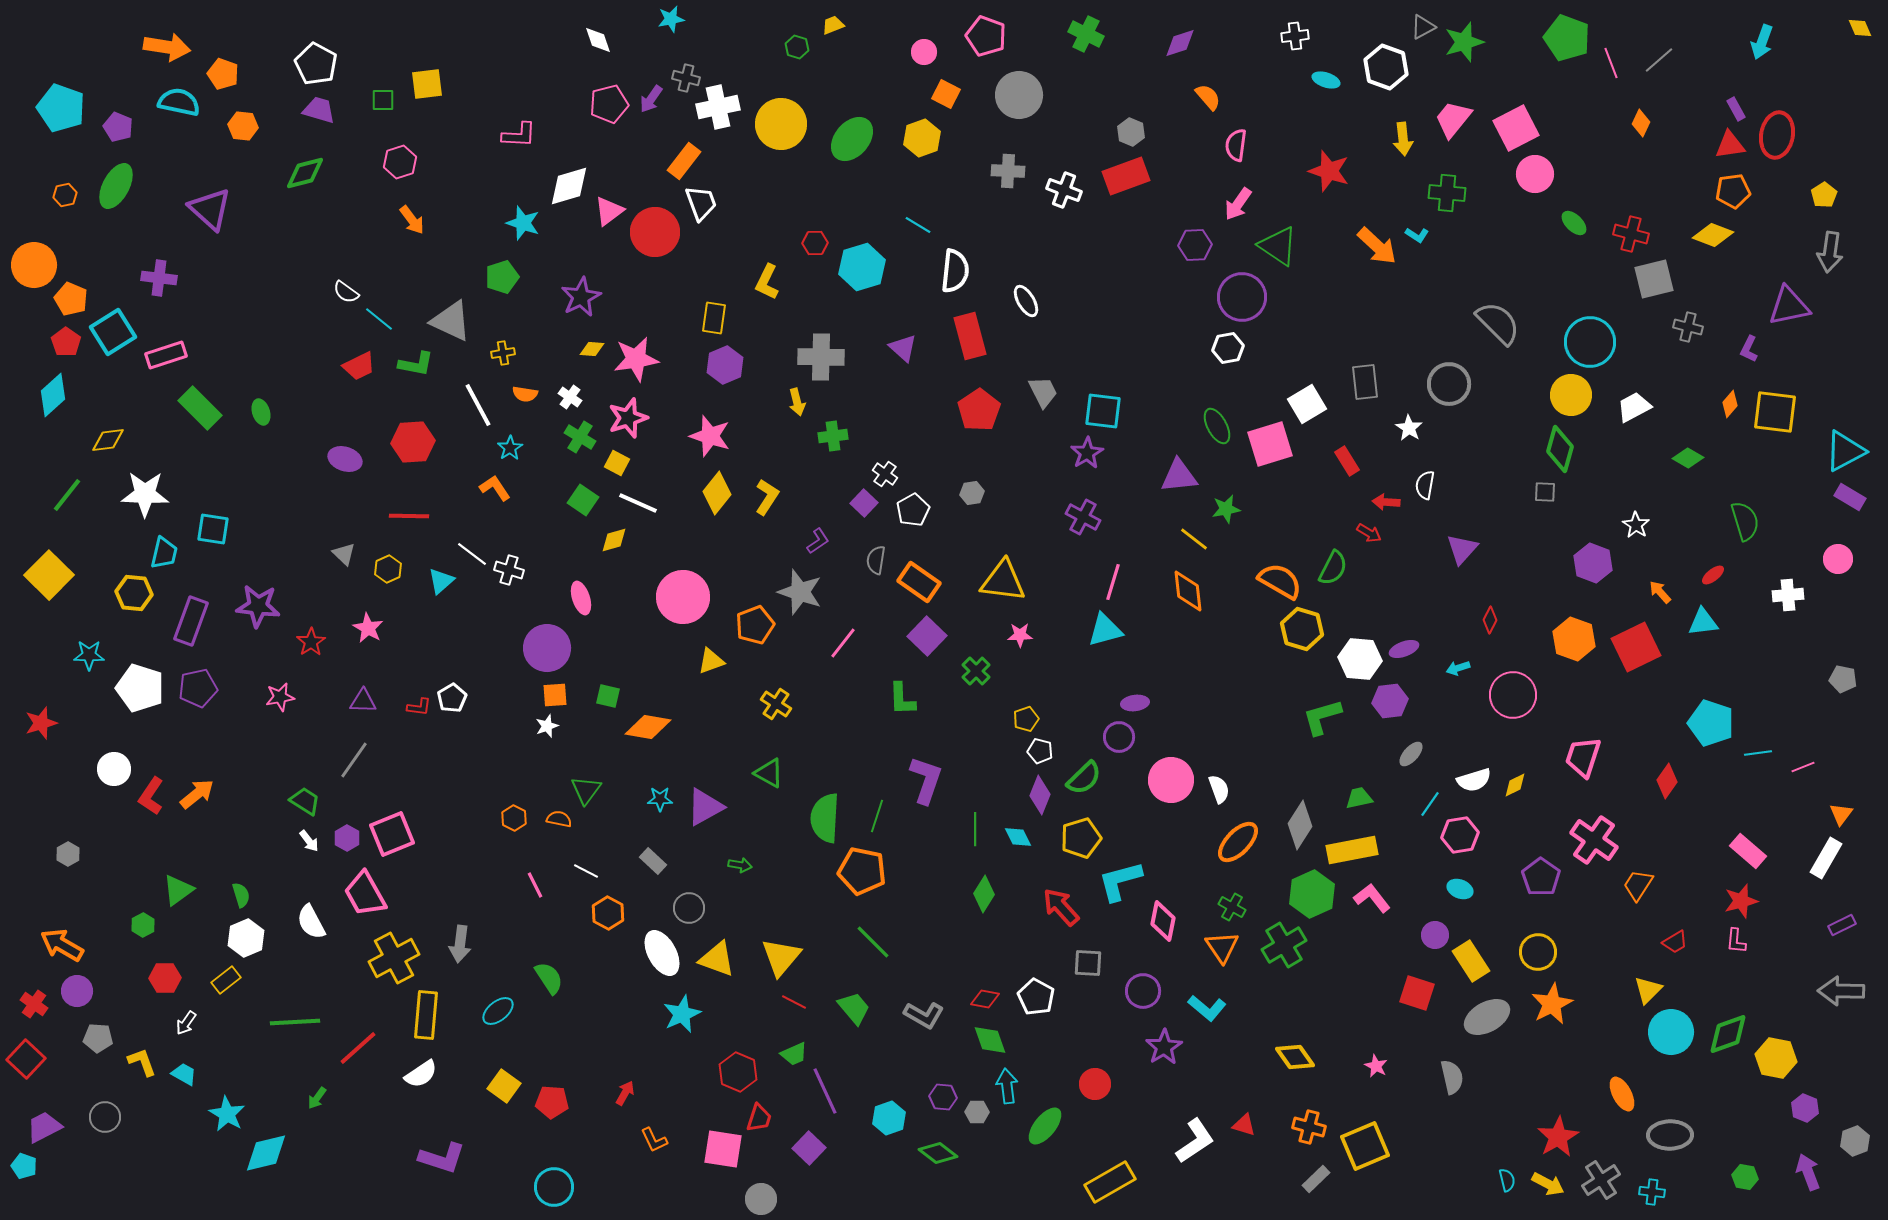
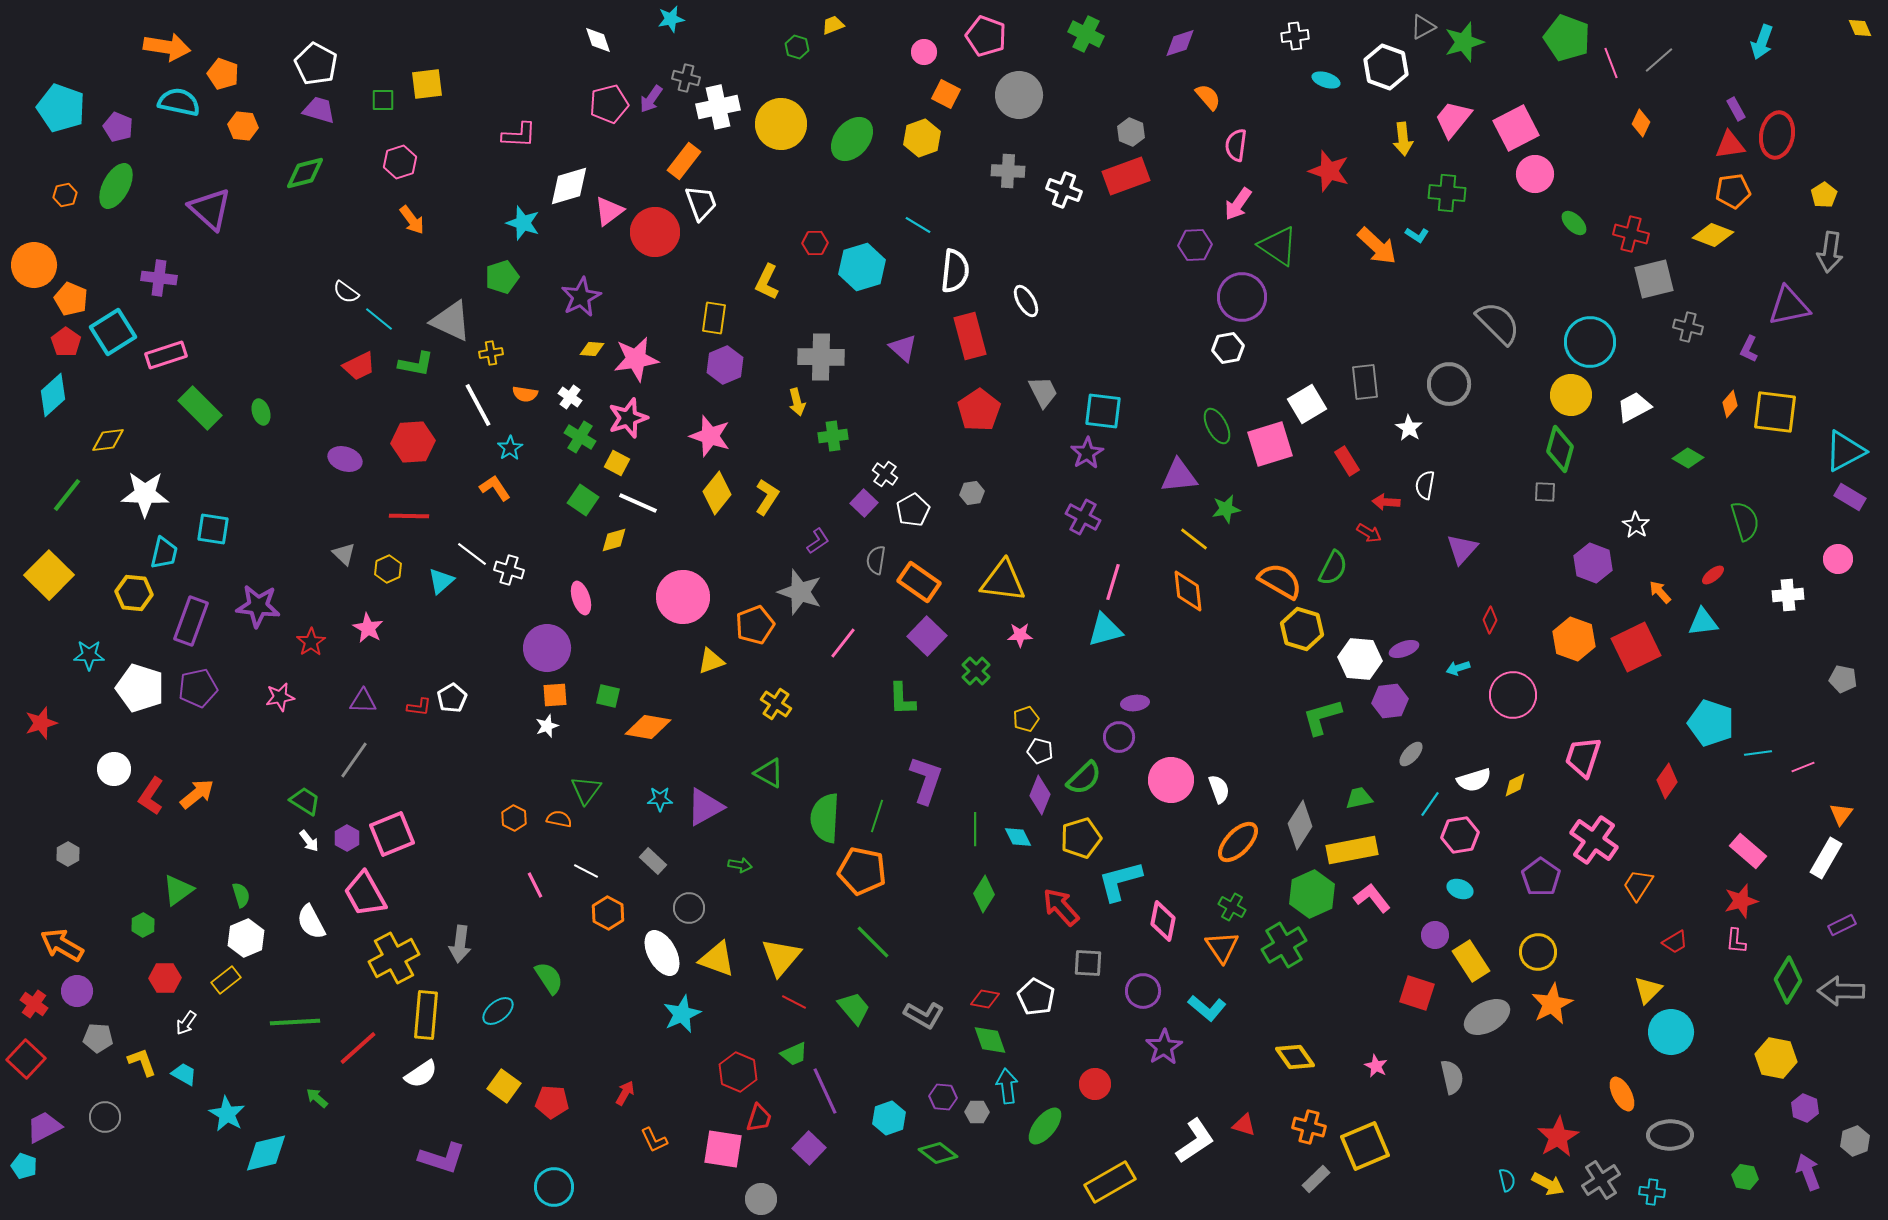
yellow cross at (503, 353): moved 12 px left
green diamond at (1728, 1034): moved 60 px right, 54 px up; rotated 39 degrees counterclockwise
green arrow at (317, 1098): rotated 95 degrees clockwise
